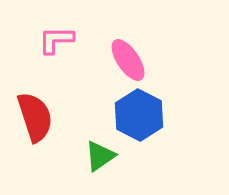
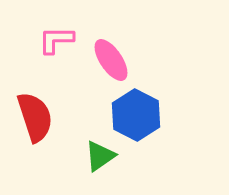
pink ellipse: moved 17 px left
blue hexagon: moved 3 px left
